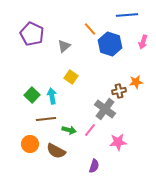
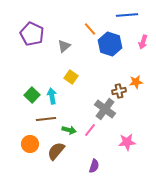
pink star: moved 9 px right
brown semicircle: rotated 102 degrees clockwise
